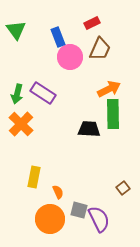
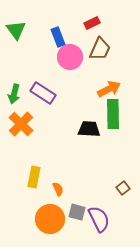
green arrow: moved 3 px left
orange semicircle: moved 3 px up
gray square: moved 2 px left, 2 px down
